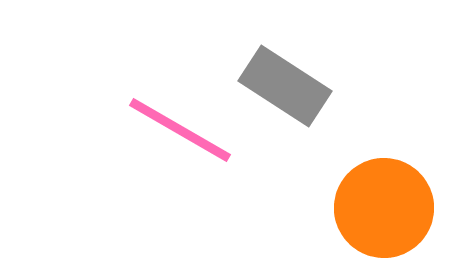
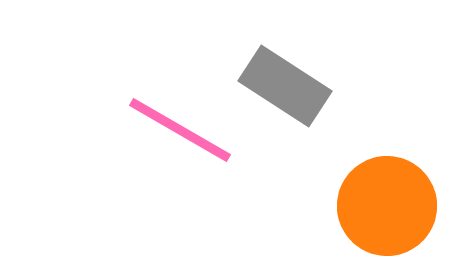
orange circle: moved 3 px right, 2 px up
